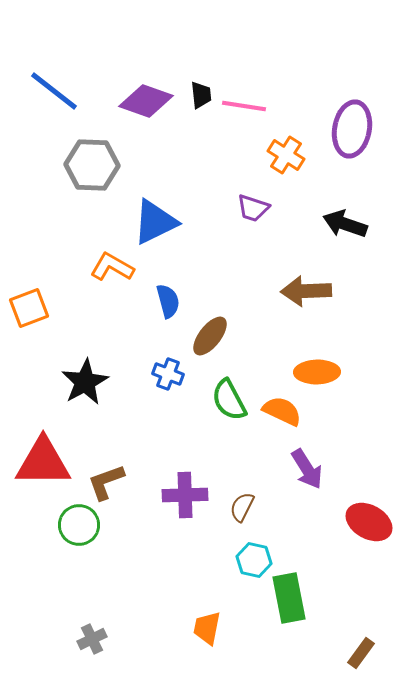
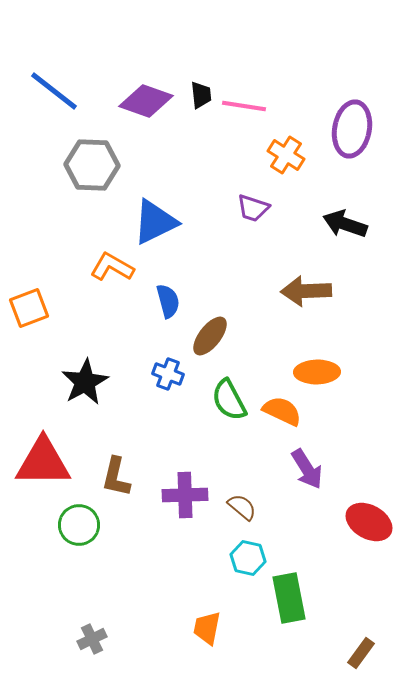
brown L-shape: moved 10 px right, 5 px up; rotated 57 degrees counterclockwise
brown semicircle: rotated 104 degrees clockwise
cyan hexagon: moved 6 px left, 2 px up
